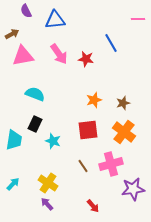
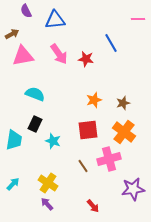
pink cross: moved 2 px left, 5 px up
